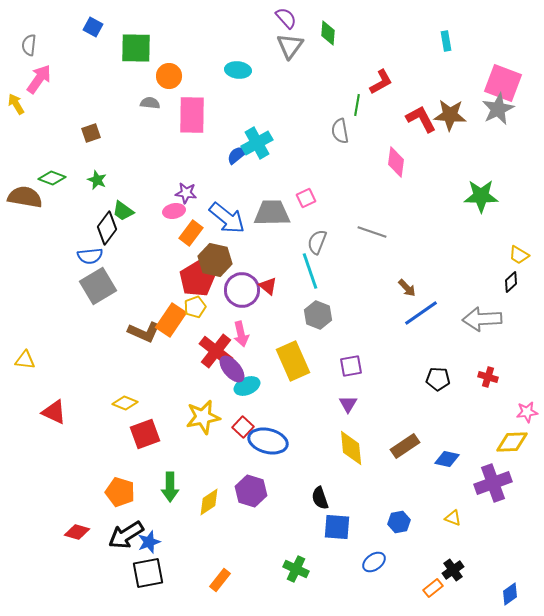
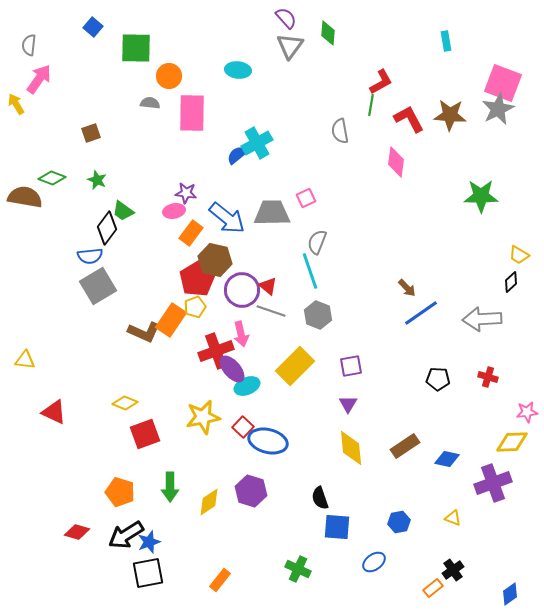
blue square at (93, 27): rotated 12 degrees clockwise
green line at (357, 105): moved 14 px right
pink rectangle at (192, 115): moved 2 px up
red L-shape at (421, 119): moved 12 px left
gray line at (372, 232): moved 101 px left, 79 px down
red cross at (216, 351): rotated 32 degrees clockwise
yellow rectangle at (293, 361): moved 2 px right, 5 px down; rotated 69 degrees clockwise
green cross at (296, 569): moved 2 px right
